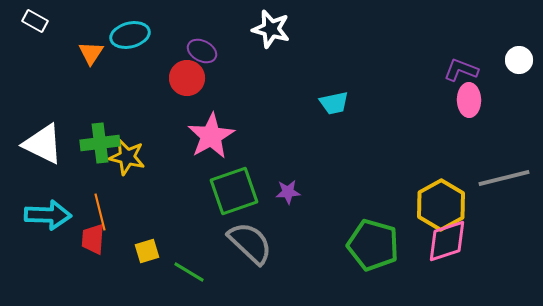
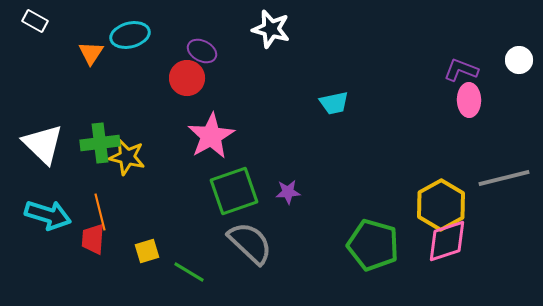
white triangle: rotated 18 degrees clockwise
cyan arrow: rotated 15 degrees clockwise
